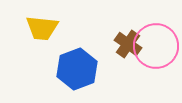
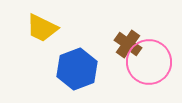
yellow trapezoid: rotated 20 degrees clockwise
pink circle: moved 7 px left, 16 px down
